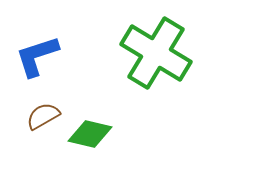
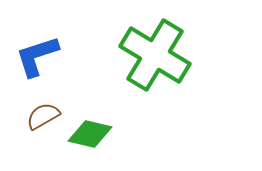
green cross: moved 1 px left, 2 px down
